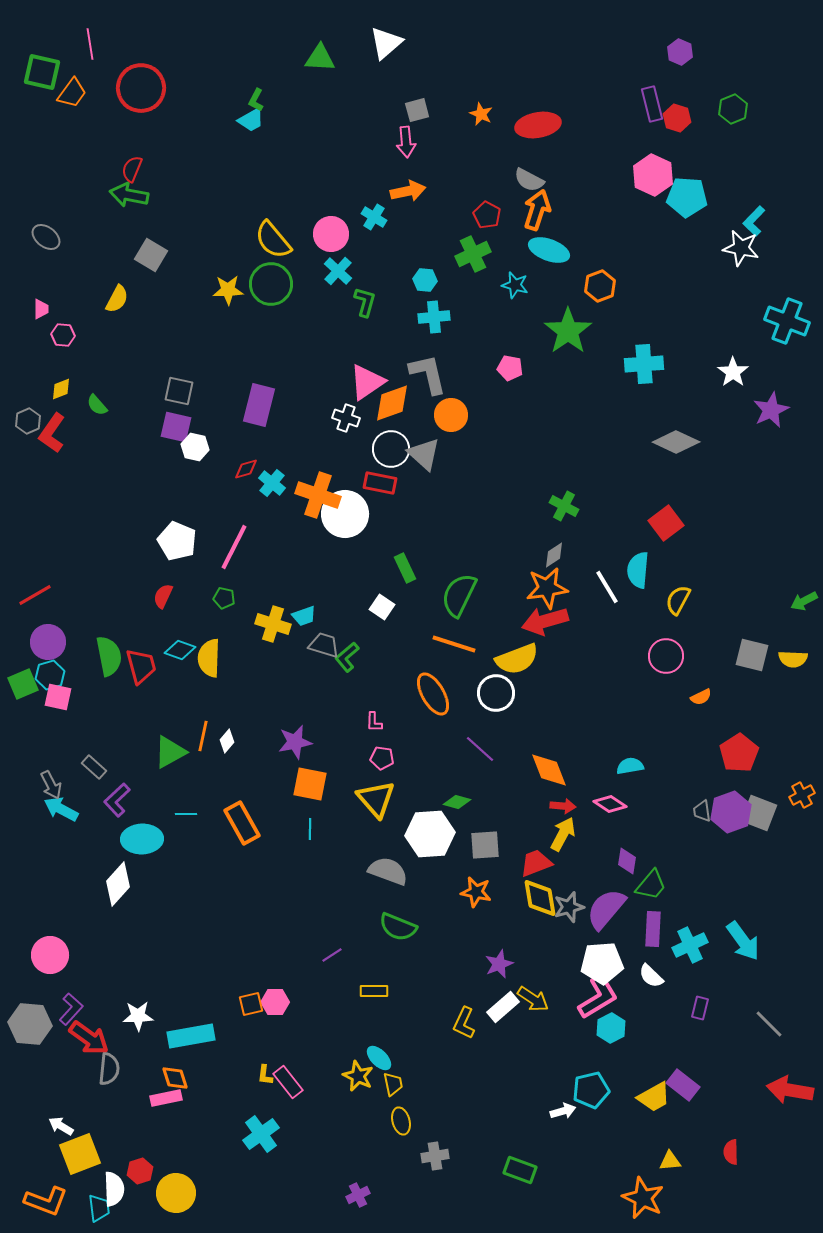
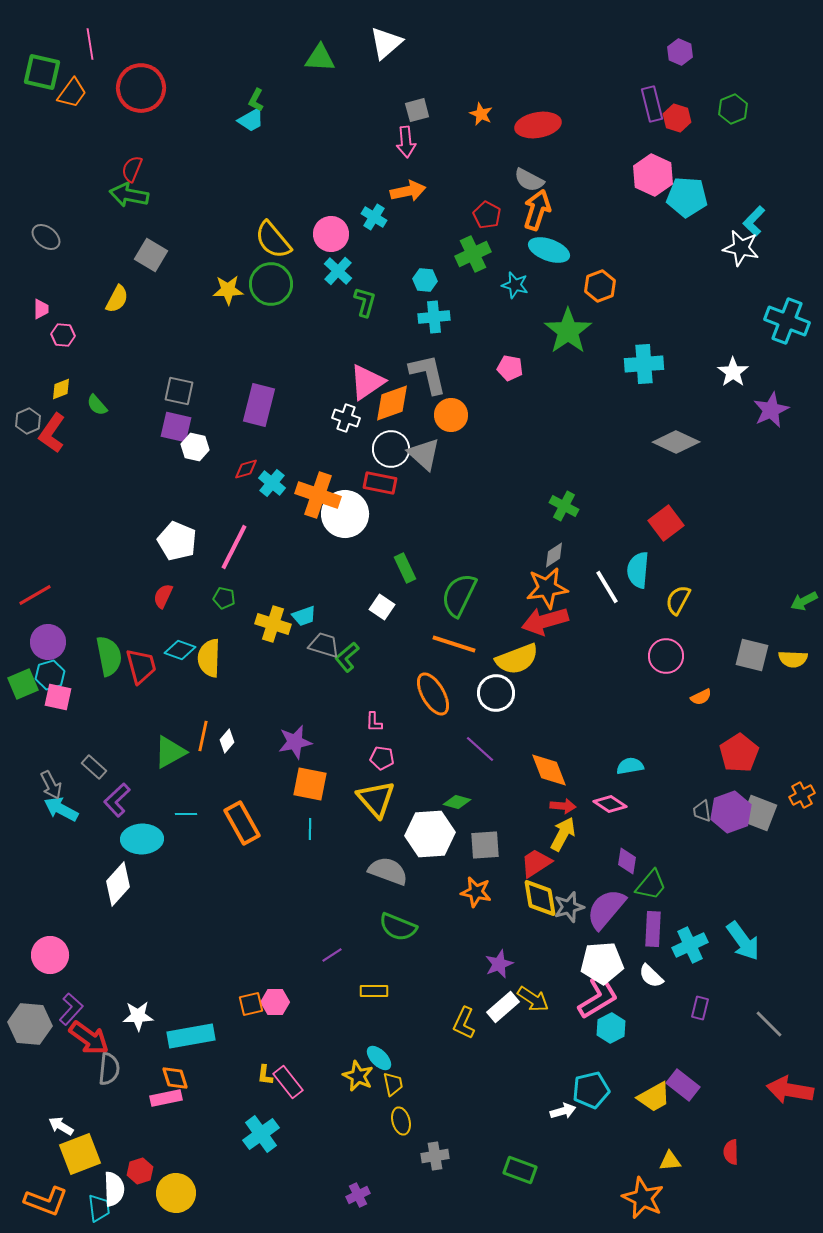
red trapezoid at (536, 863): rotated 12 degrees counterclockwise
